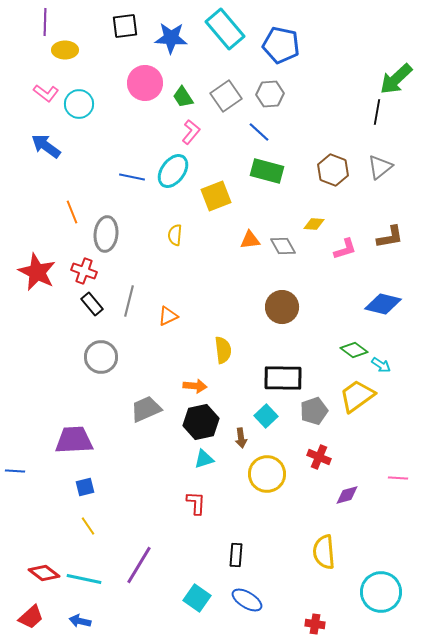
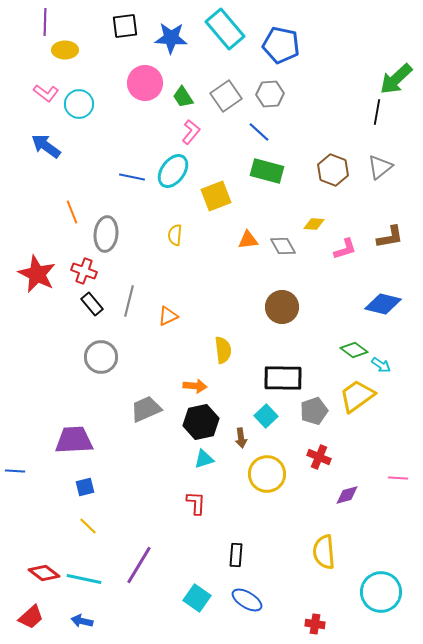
orange triangle at (250, 240): moved 2 px left
red star at (37, 272): moved 2 px down
yellow line at (88, 526): rotated 12 degrees counterclockwise
blue arrow at (80, 621): moved 2 px right
